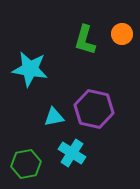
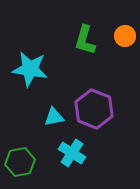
orange circle: moved 3 px right, 2 px down
purple hexagon: rotated 9 degrees clockwise
green hexagon: moved 6 px left, 2 px up
